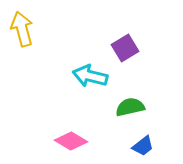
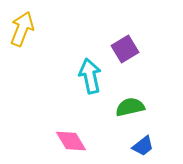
yellow arrow: rotated 36 degrees clockwise
purple square: moved 1 px down
cyan arrow: rotated 64 degrees clockwise
pink diamond: rotated 28 degrees clockwise
